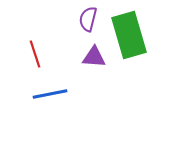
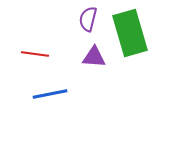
green rectangle: moved 1 px right, 2 px up
red line: rotated 64 degrees counterclockwise
